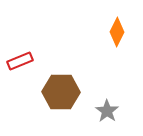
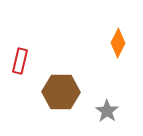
orange diamond: moved 1 px right, 11 px down
red rectangle: rotated 55 degrees counterclockwise
